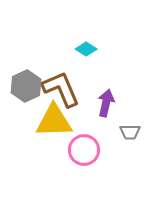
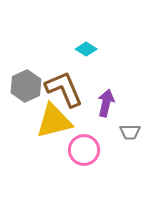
brown L-shape: moved 3 px right
yellow triangle: rotated 12 degrees counterclockwise
